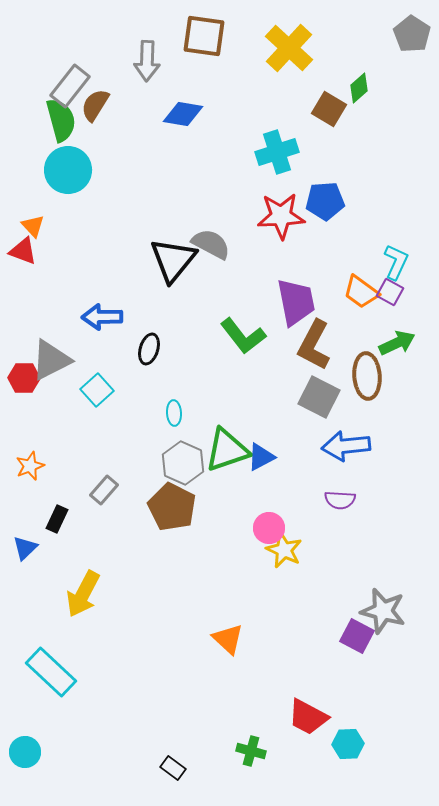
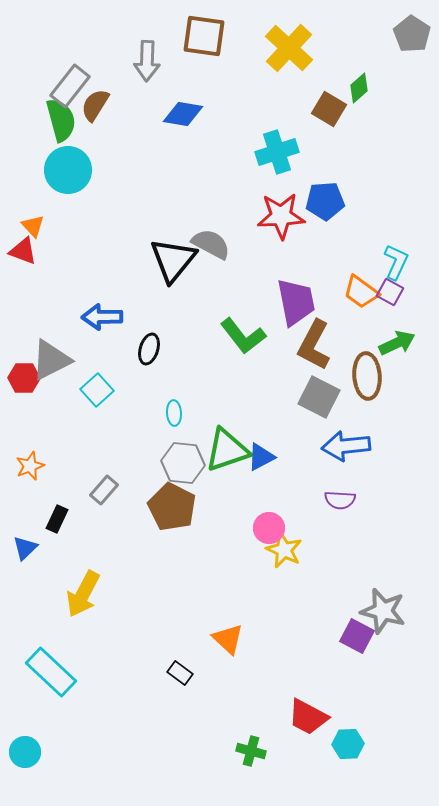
gray hexagon at (183, 463): rotated 18 degrees counterclockwise
black rectangle at (173, 768): moved 7 px right, 95 px up
